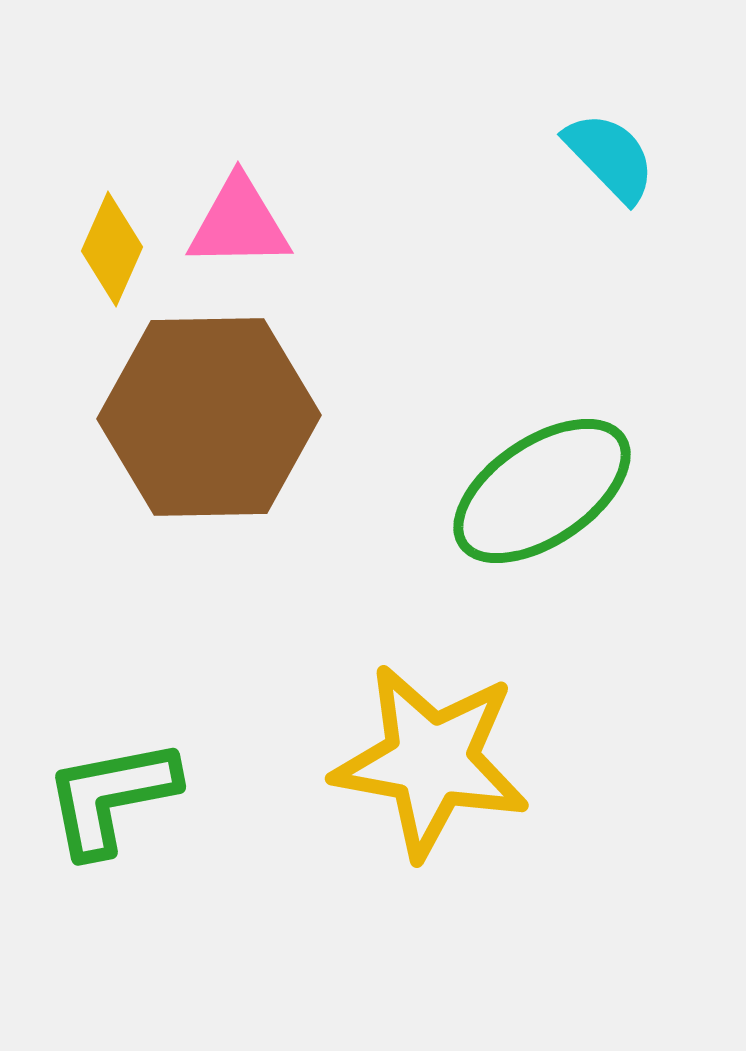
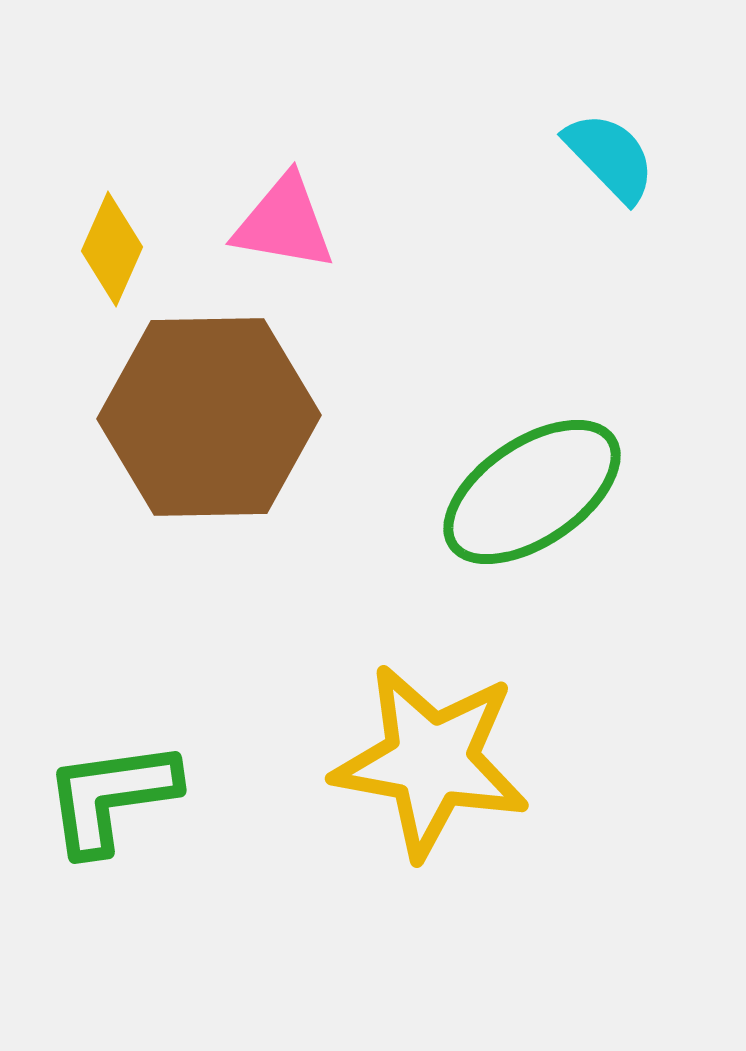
pink triangle: moved 45 px right; rotated 11 degrees clockwise
green ellipse: moved 10 px left, 1 px down
green L-shape: rotated 3 degrees clockwise
